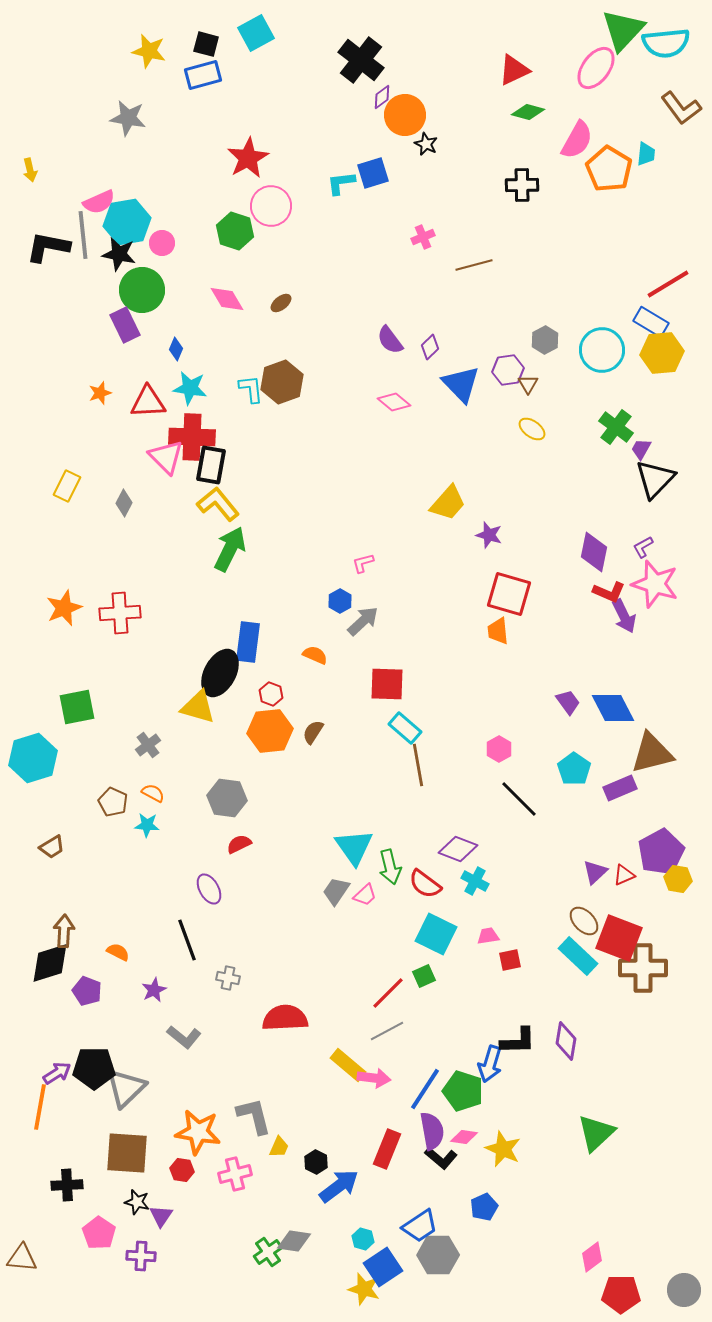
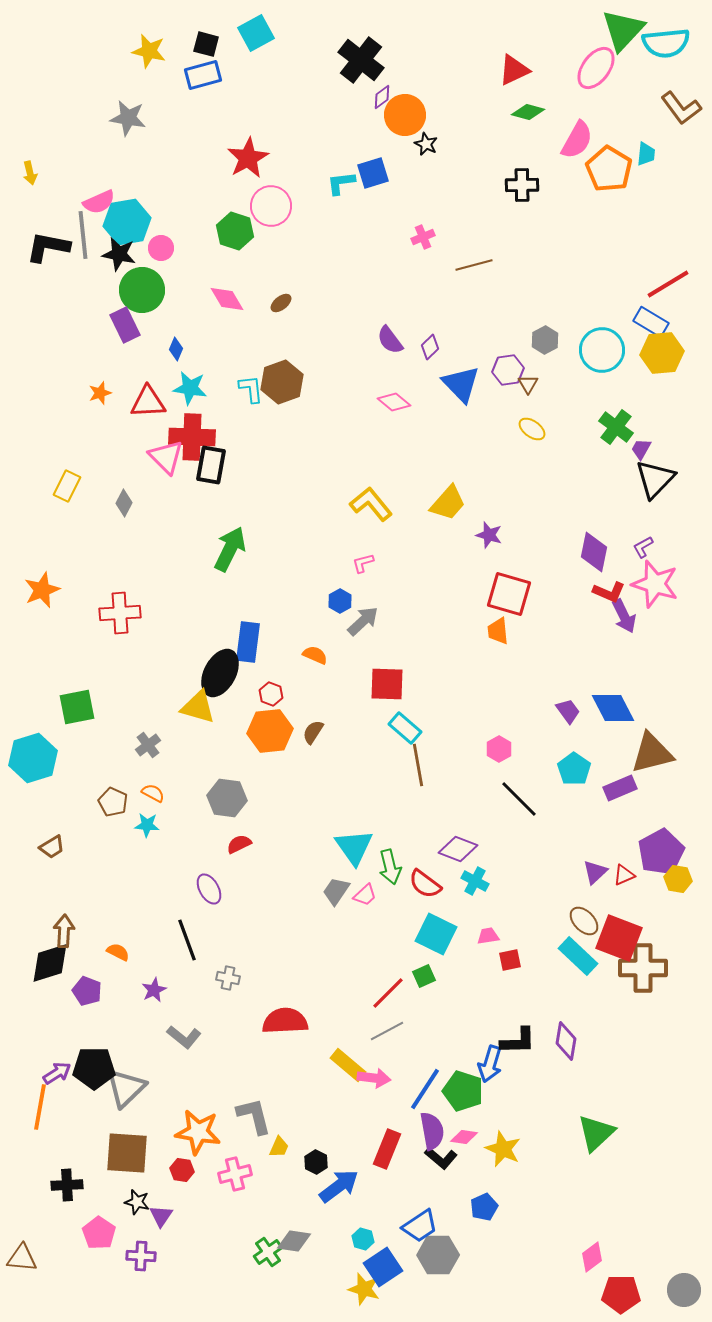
yellow arrow at (30, 170): moved 3 px down
pink circle at (162, 243): moved 1 px left, 5 px down
yellow L-shape at (218, 504): moved 153 px right
orange star at (64, 608): moved 22 px left, 18 px up
purple trapezoid at (568, 702): moved 9 px down
red semicircle at (285, 1018): moved 3 px down
